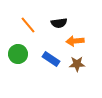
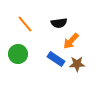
orange line: moved 3 px left, 1 px up
orange arrow: moved 4 px left; rotated 42 degrees counterclockwise
blue rectangle: moved 5 px right
